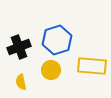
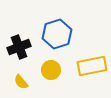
blue hexagon: moved 6 px up
yellow rectangle: rotated 16 degrees counterclockwise
yellow semicircle: rotated 28 degrees counterclockwise
